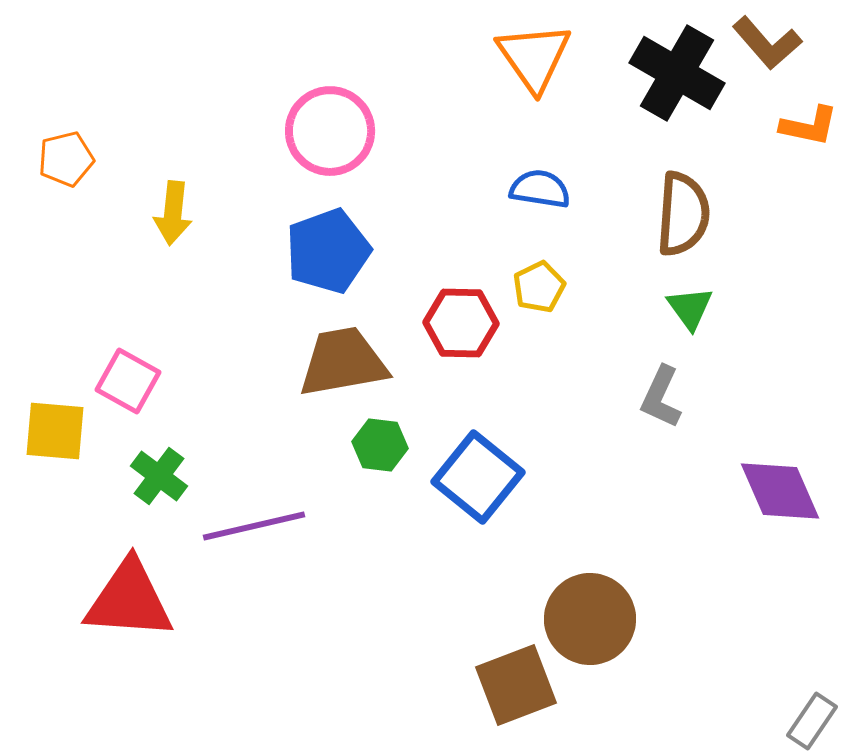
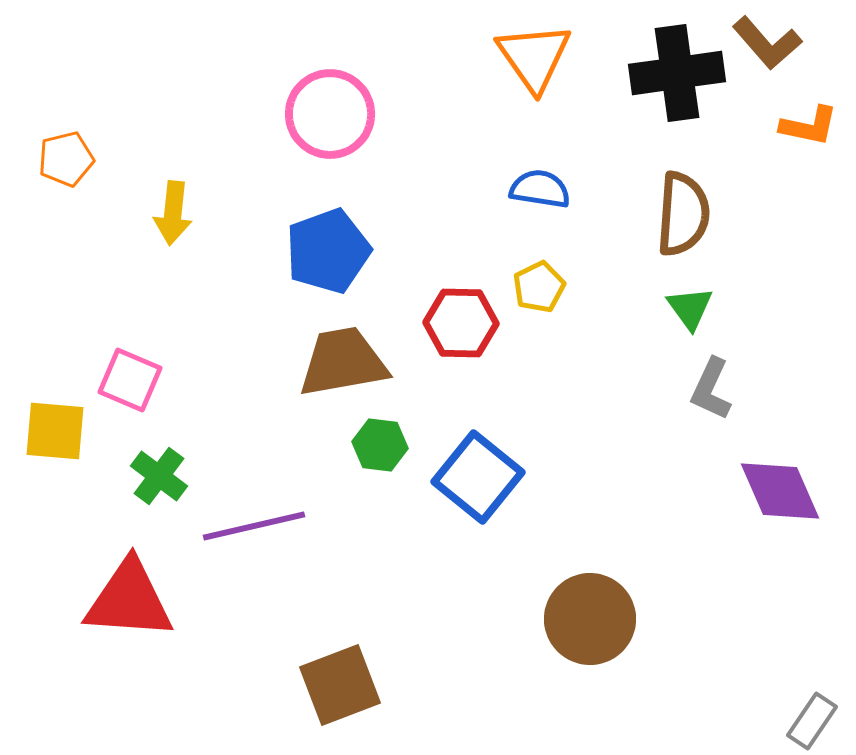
black cross: rotated 38 degrees counterclockwise
pink circle: moved 17 px up
pink square: moved 2 px right, 1 px up; rotated 6 degrees counterclockwise
gray L-shape: moved 50 px right, 8 px up
brown square: moved 176 px left
